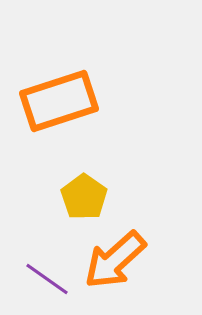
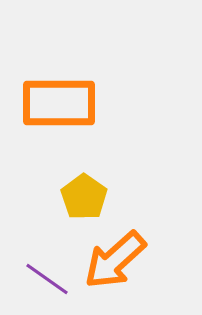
orange rectangle: moved 2 px down; rotated 18 degrees clockwise
